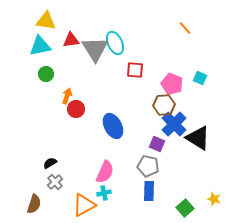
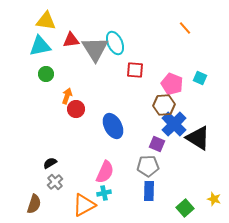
gray pentagon: rotated 15 degrees counterclockwise
